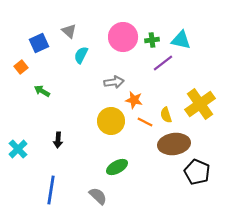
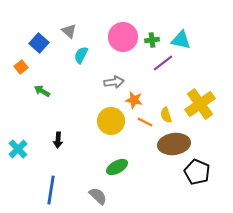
blue square: rotated 24 degrees counterclockwise
